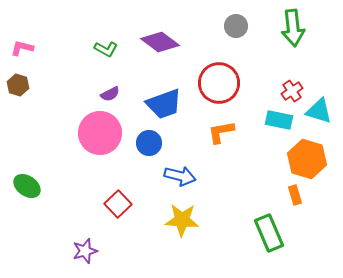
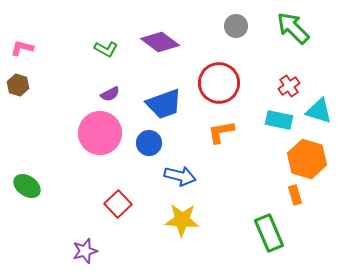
green arrow: rotated 141 degrees clockwise
red cross: moved 3 px left, 5 px up
